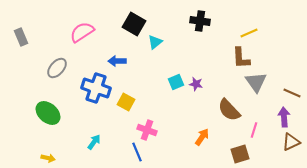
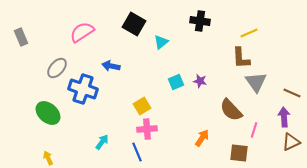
cyan triangle: moved 6 px right
blue arrow: moved 6 px left, 5 px down; rotated 12 degrees clockwise
purple star: moved 4 px right, 3 px up
blue cross: moved 13 px left, 1 px down
yellow square: moved 16 px right, 4 px down; rotated 30 degrees clockwise
brown semicircle: moved 2 px right
pink cross: moved 1 px up; rotated 24 degrees counterclockwise
orange arrow: moved 1 px down
cyan arrow: moved 8 px right
brown square: moved 1 px left, 1 px up; rotated 24 degrees clockwise
yellow arrow: rotated 128 degrees counterclockwise
